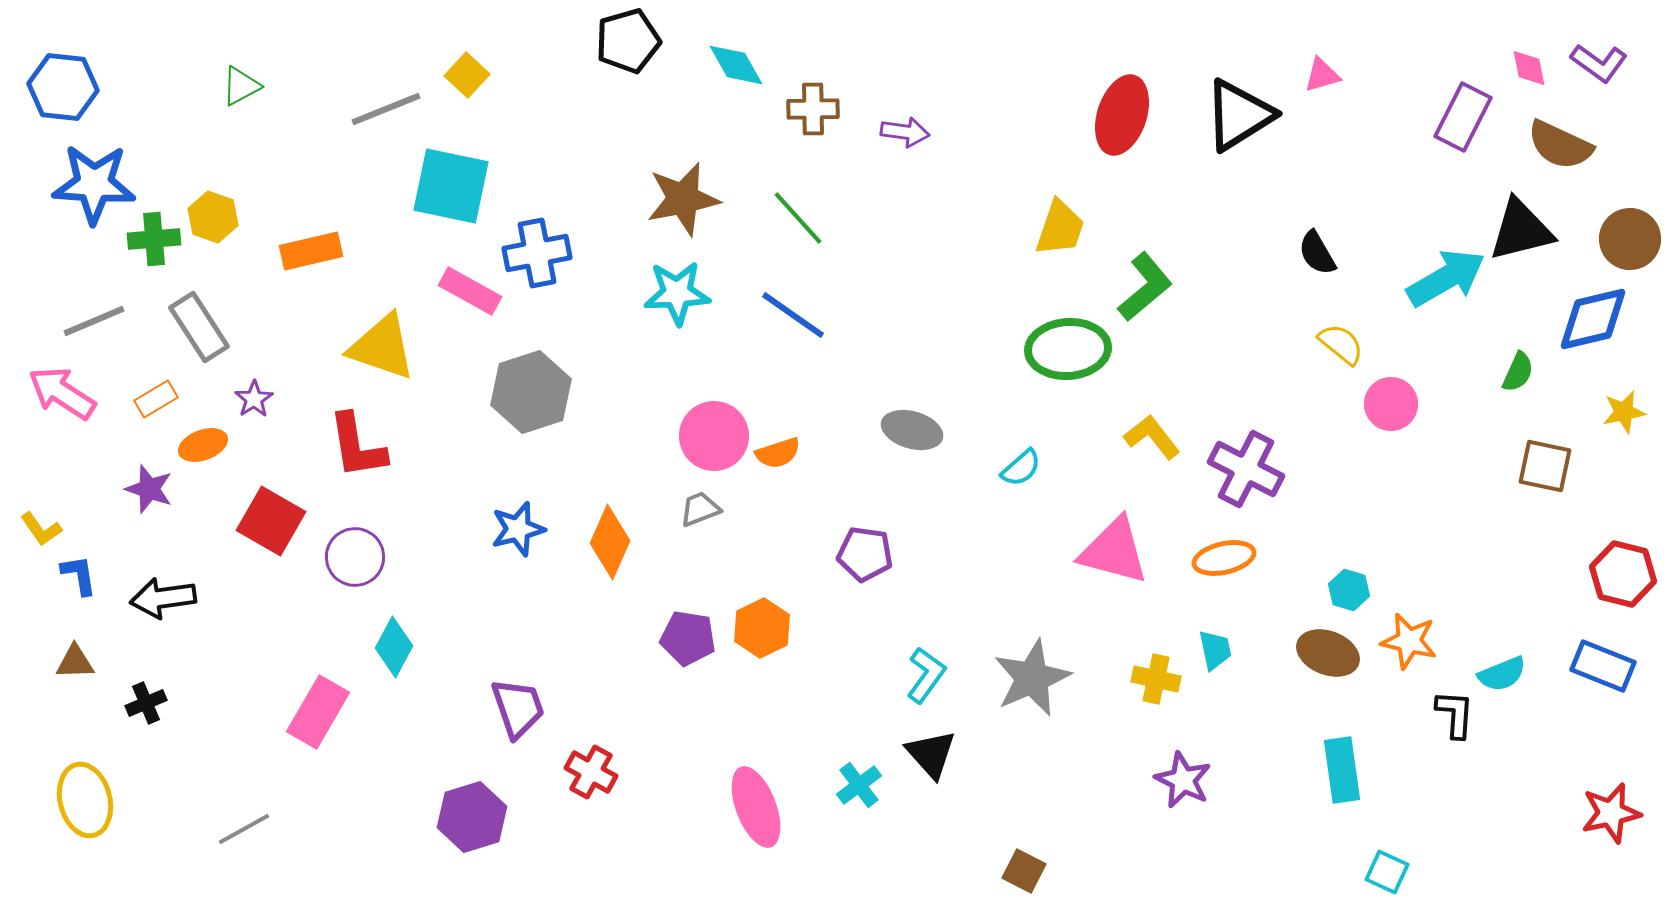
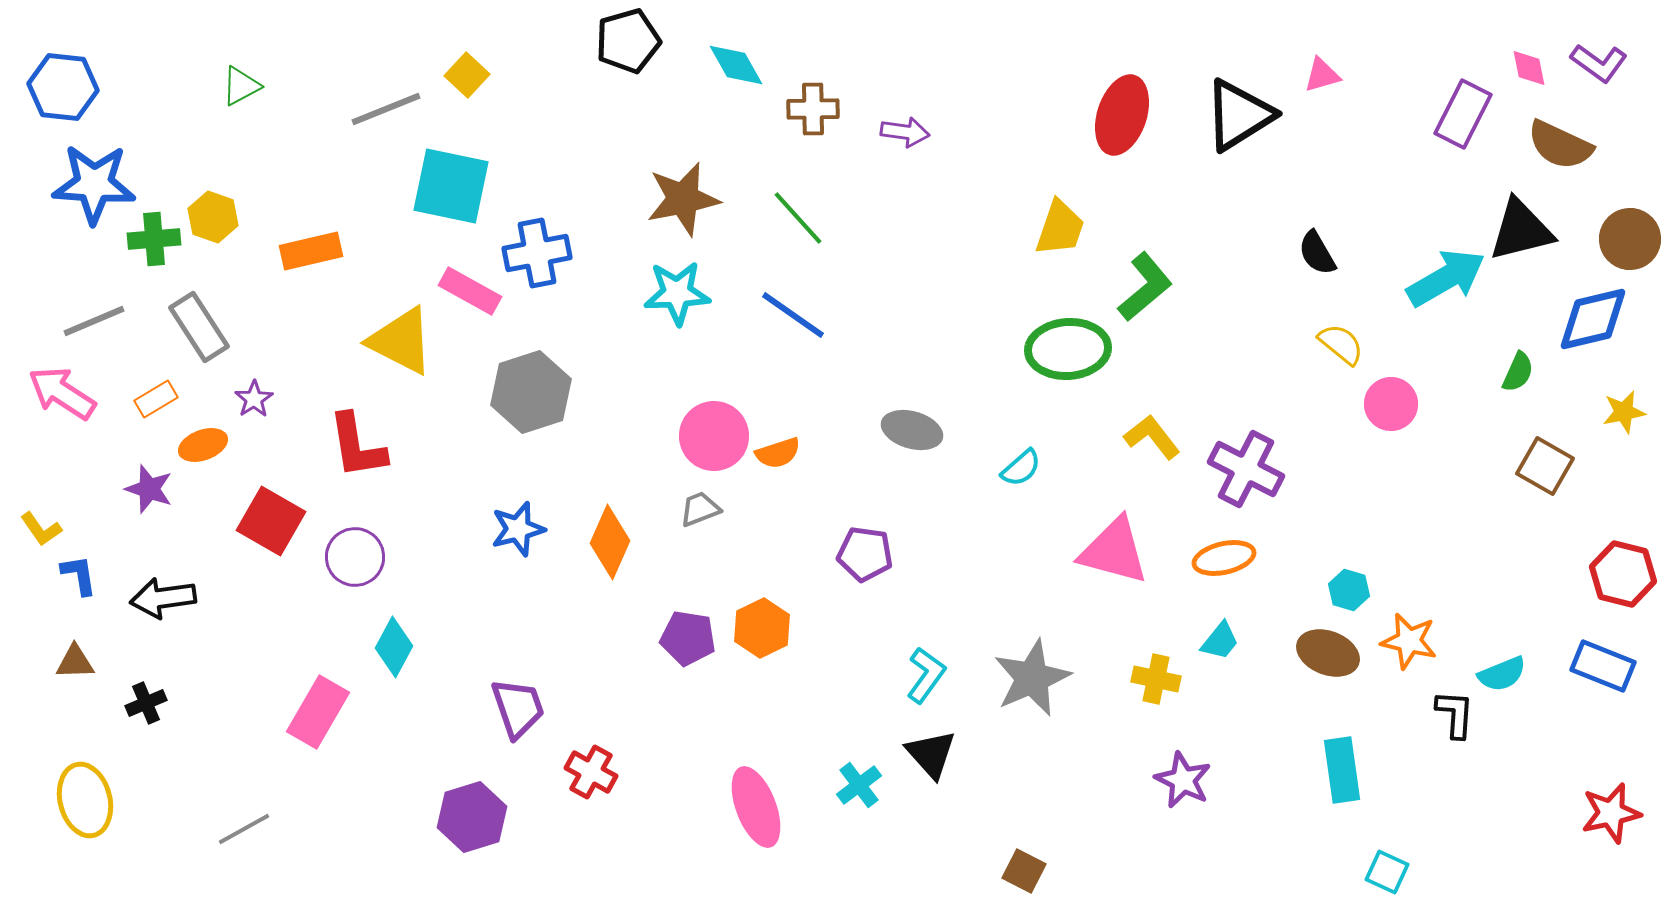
purple rectangle at (1463, 117): moved 3 px up
yellow triangle at (382, 347): moved 19 px right, 6 px up; rotated 8 degrees clockwise
brown square at (1545, 466): rotated 18 degrees clockwise
cyan trapezoid at (1215, 650): moved 5 px right, 9 px up; rotated 51 degrees clockwise
